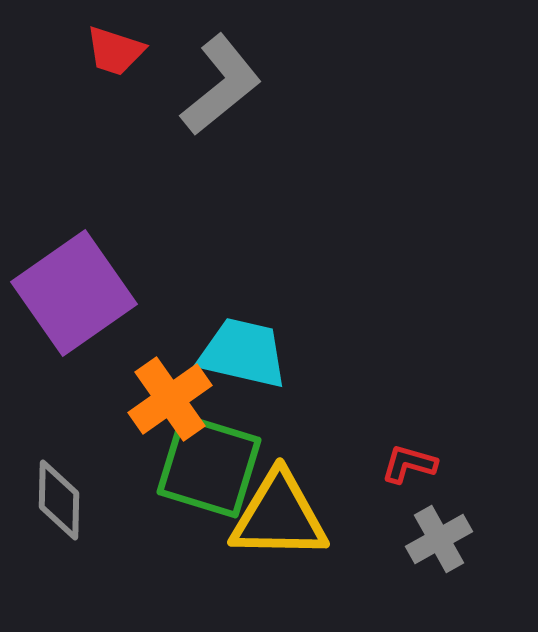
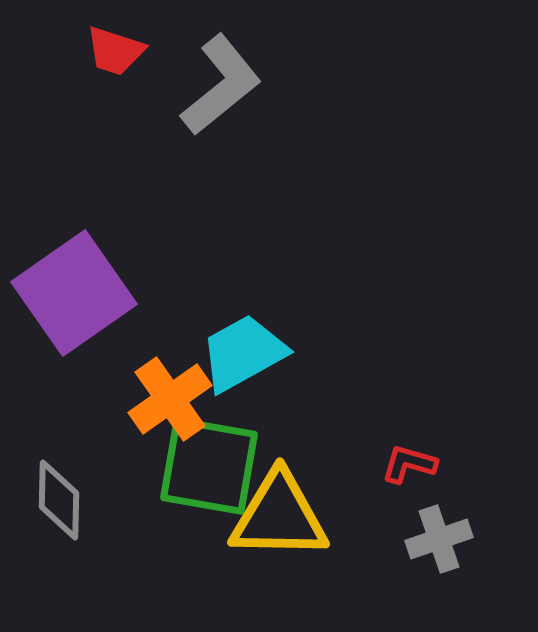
cyan trapezoid: rotated 42 degrees counterclockwise
green square: rotated 7 degrees counterclockwise
gray cross: rotated 10 degrees clockwise
